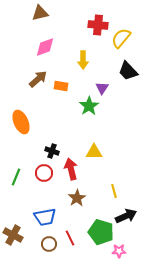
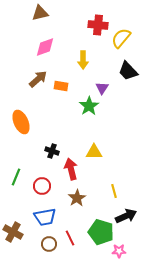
red circle: moved 2 px left, 13 px down
brown cross: moved 3 px up
